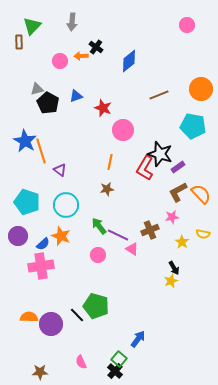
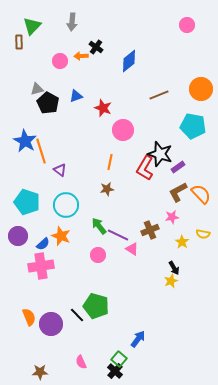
orange semicircle at (29, 317): rotated 66 degrees clockwise
